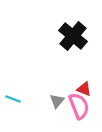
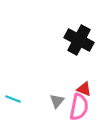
black cross: moved 6 px right, 4 px down; rotated 12 degrees counterclockwise
pink semicircle: moved 1 px down; rotated 32 degrees clockwise
